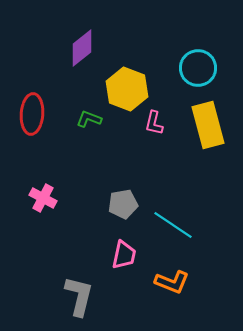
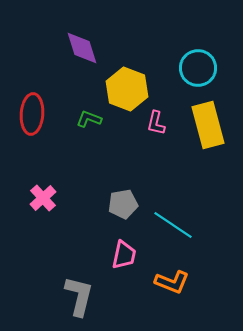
purple diamond: rotated 69 degrees counterclockwise
pink L-shape: moved 2 px right
pink cross: rotated 20 degrees clockwise
